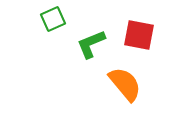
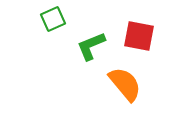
red square: moved 1 px down
green L-shape: moved 2 px down
